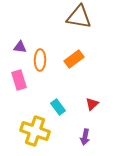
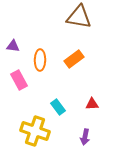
purple triangle: moved 7 px left, 1 px up
pink rectangle: rotated 12 degrees counterclockwise
red triangle: rotated 40 degrees clockwise
